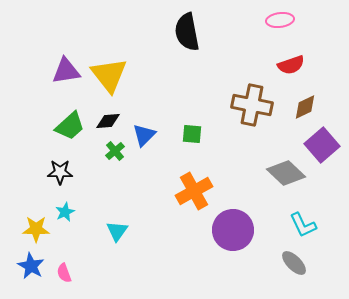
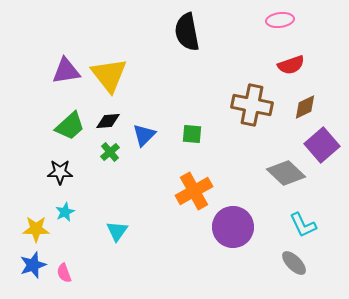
green cross: moved 5 px left, 1 px down
purple circle: moved 3 px up
blue star: moved 2 px right, 1 px up; rotated 24 degrees clockwise
